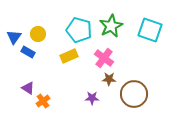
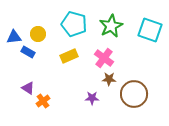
cyan pentagon: moved 5 px left, 6 px up
blue triangle: rotated 49 degrees clockwise
